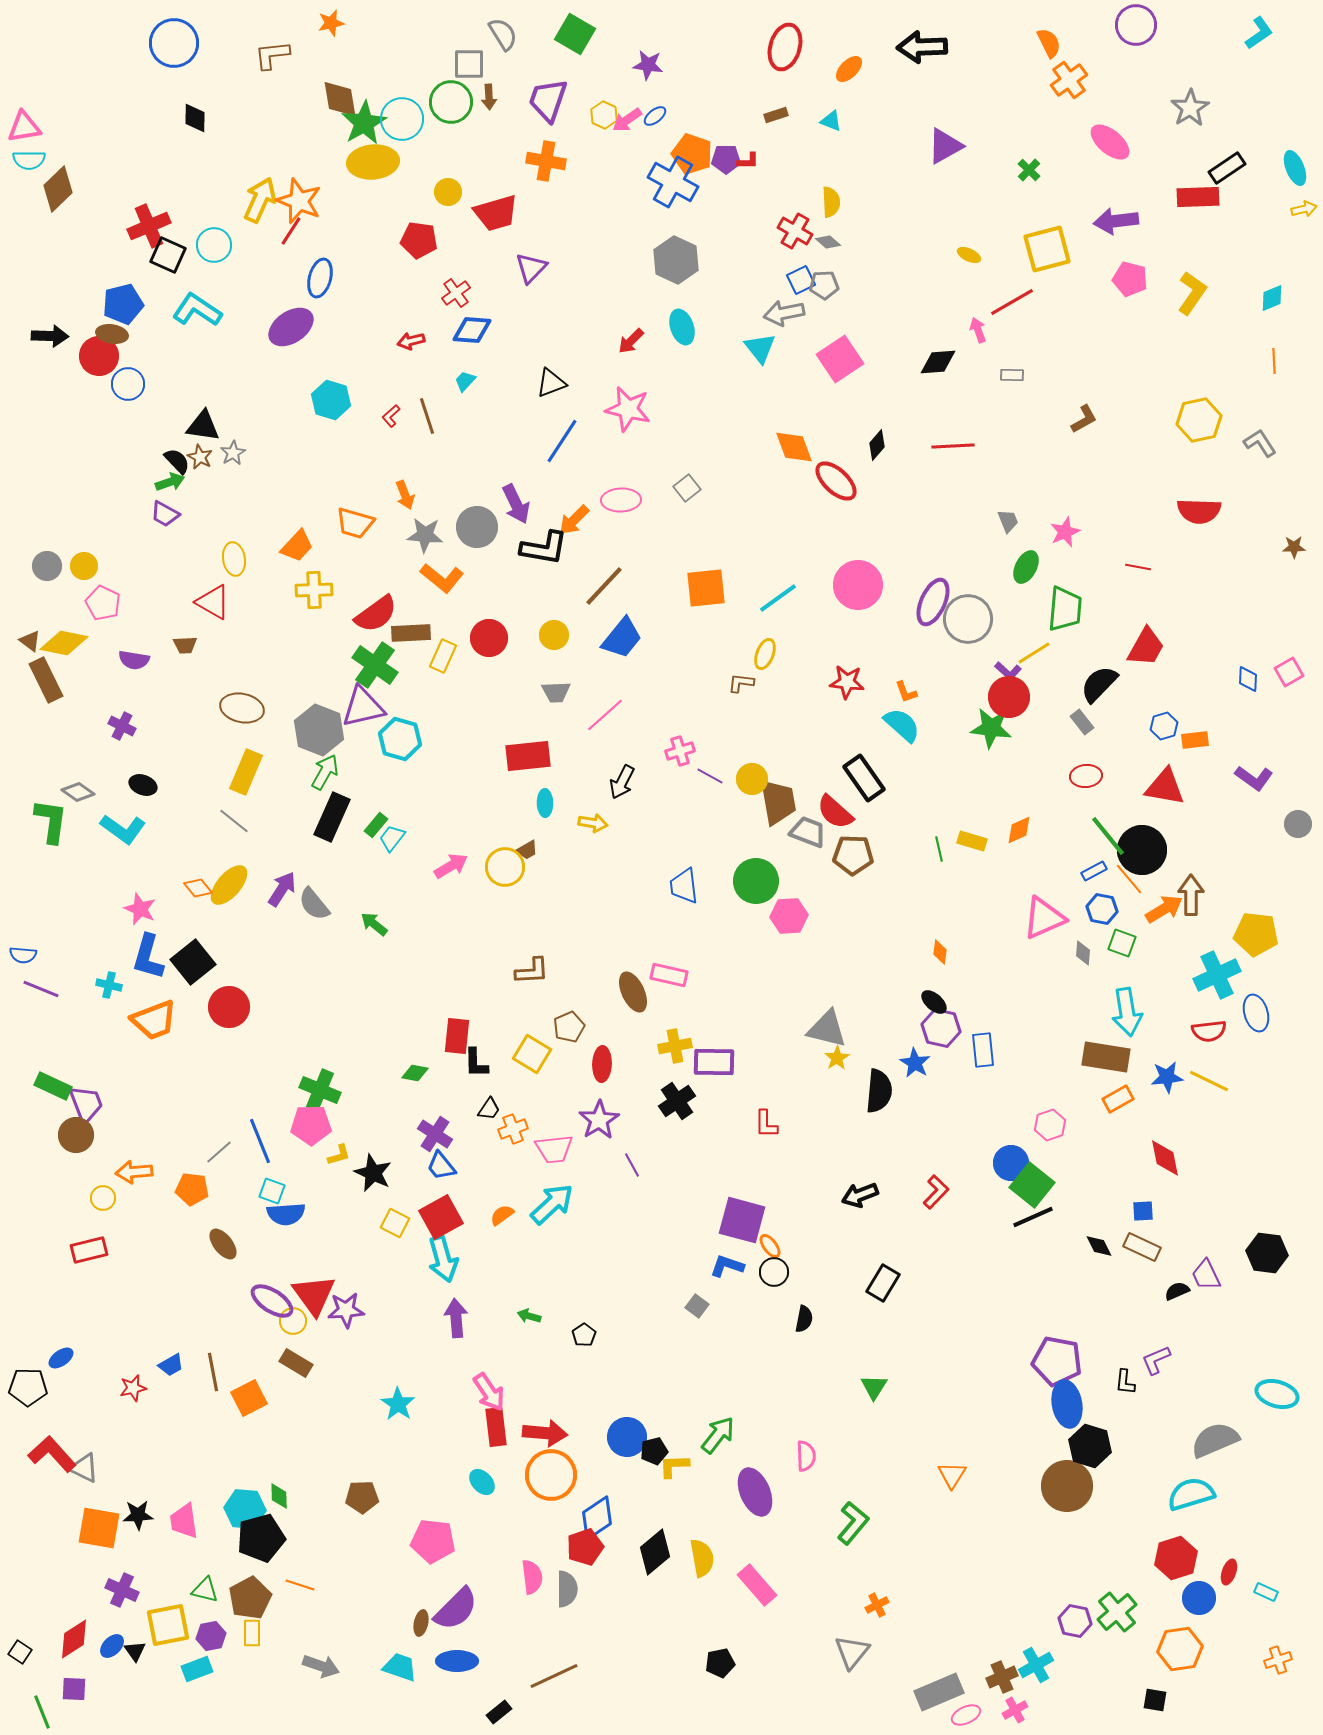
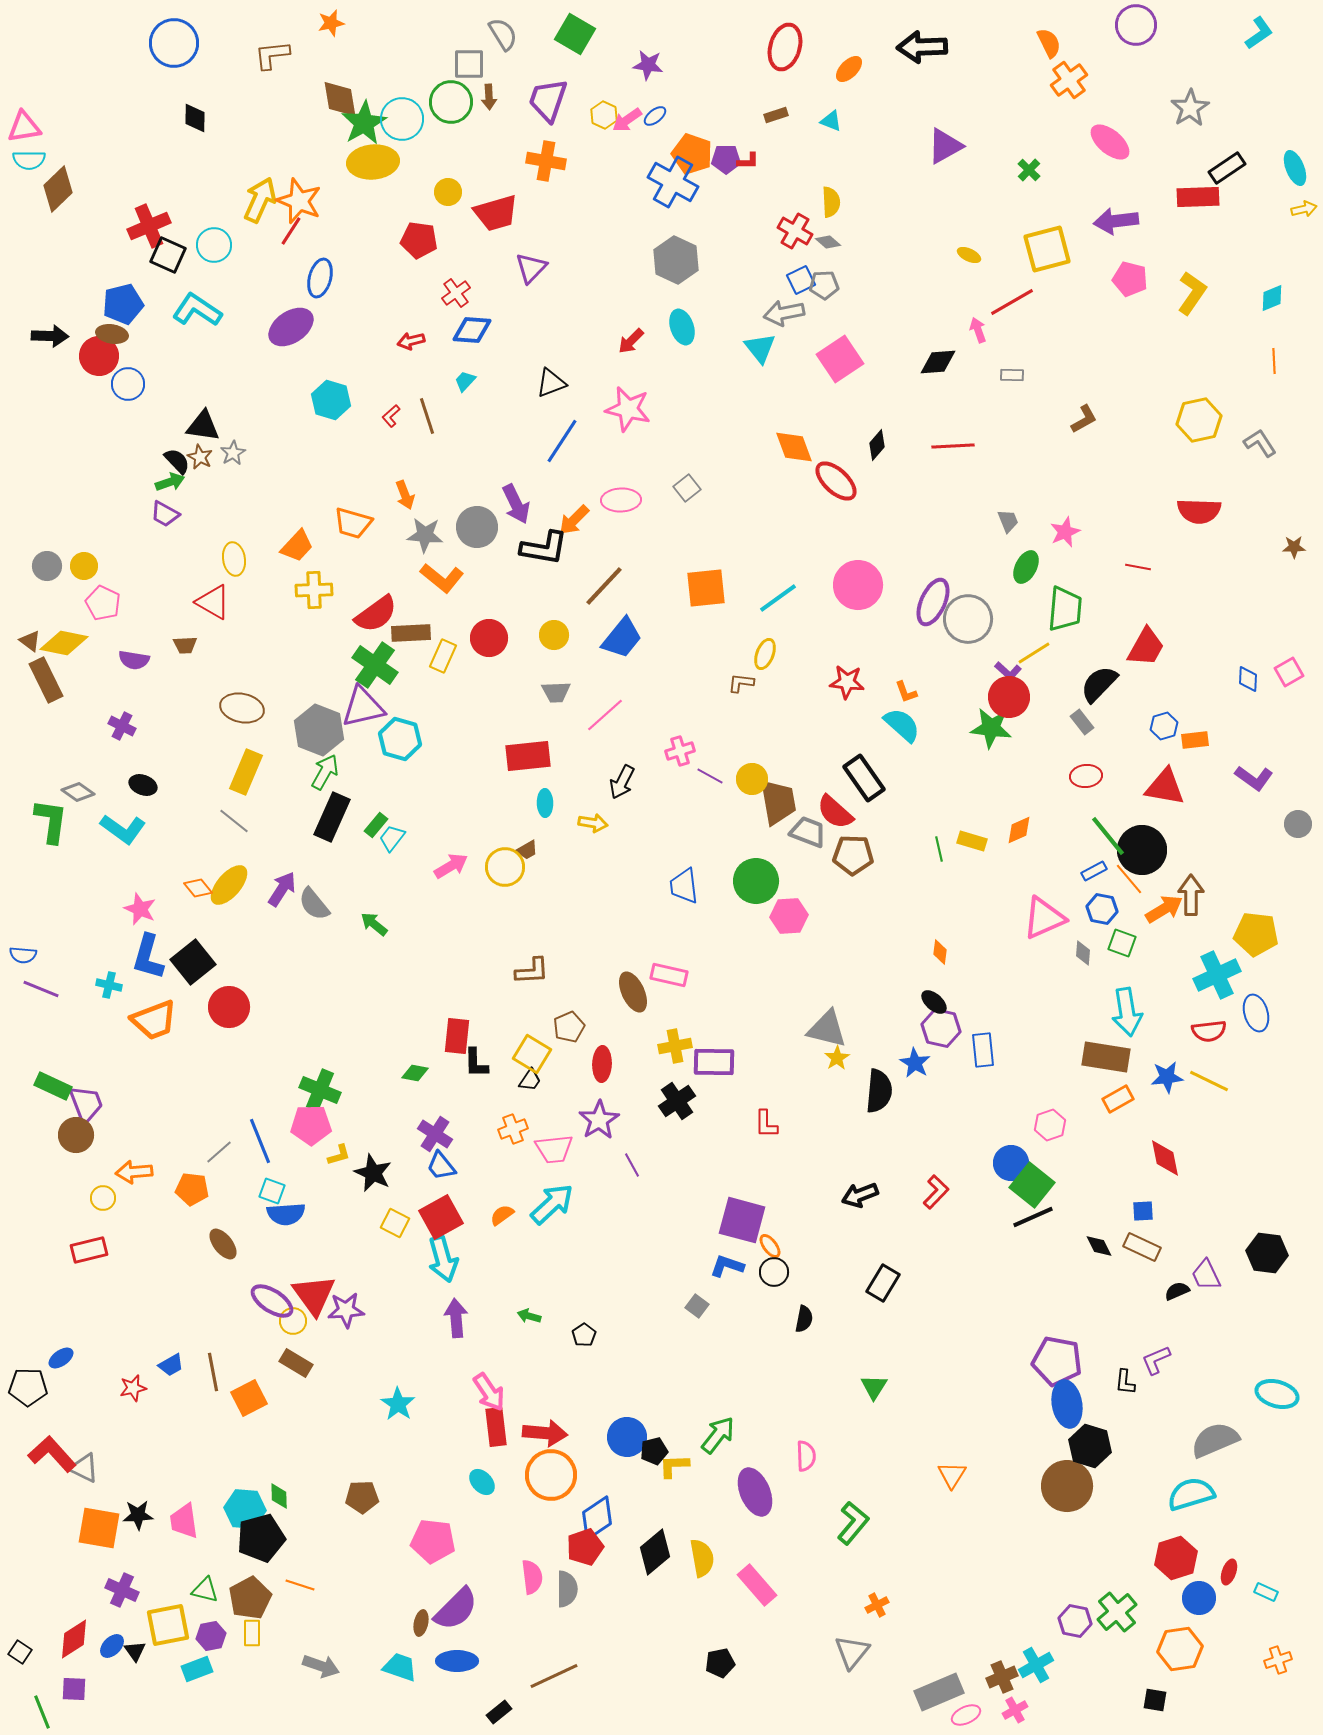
orange trapezoid at (355, 523): moved 2 px left
black trapezoid at (489, 1109): moved 41 px right, 29 px up
